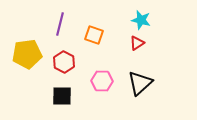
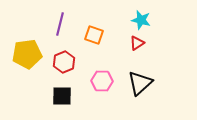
red hexagon: rotated 10 degrees clockwise
